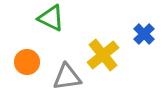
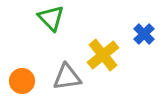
green triangle: rotated 20 degrees clockwise
orange circle: moved 5 px left, 19 px down
